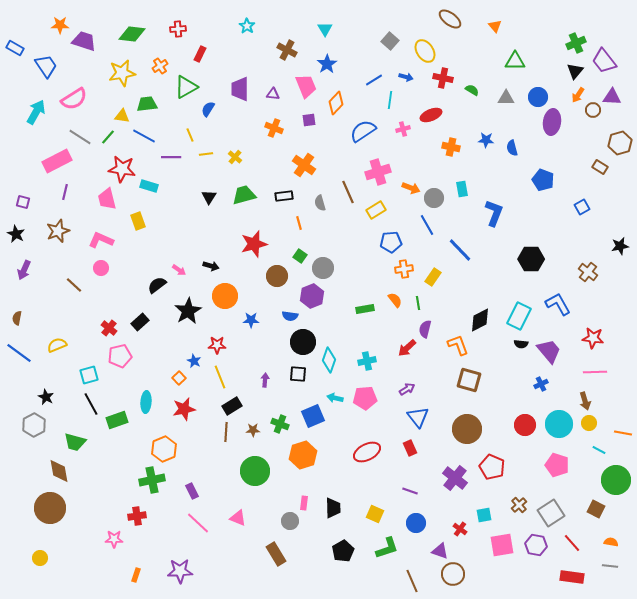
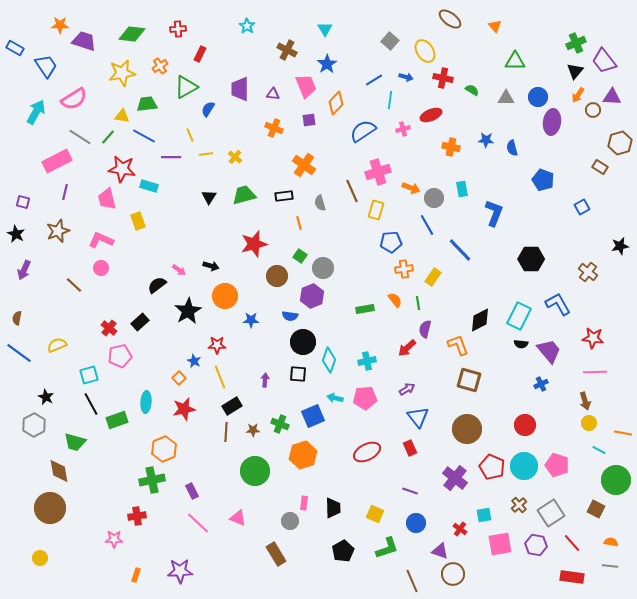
brown line at (348, 192): moved 4 px right, 1 px up
yellow rectangle at (376, 210): rotated 42 degrees counterclockwise
cyan circle at (559, 424): moved 35 px left, 42 px down
pink square at (502, 545): moved 2 px left, 1 px up
